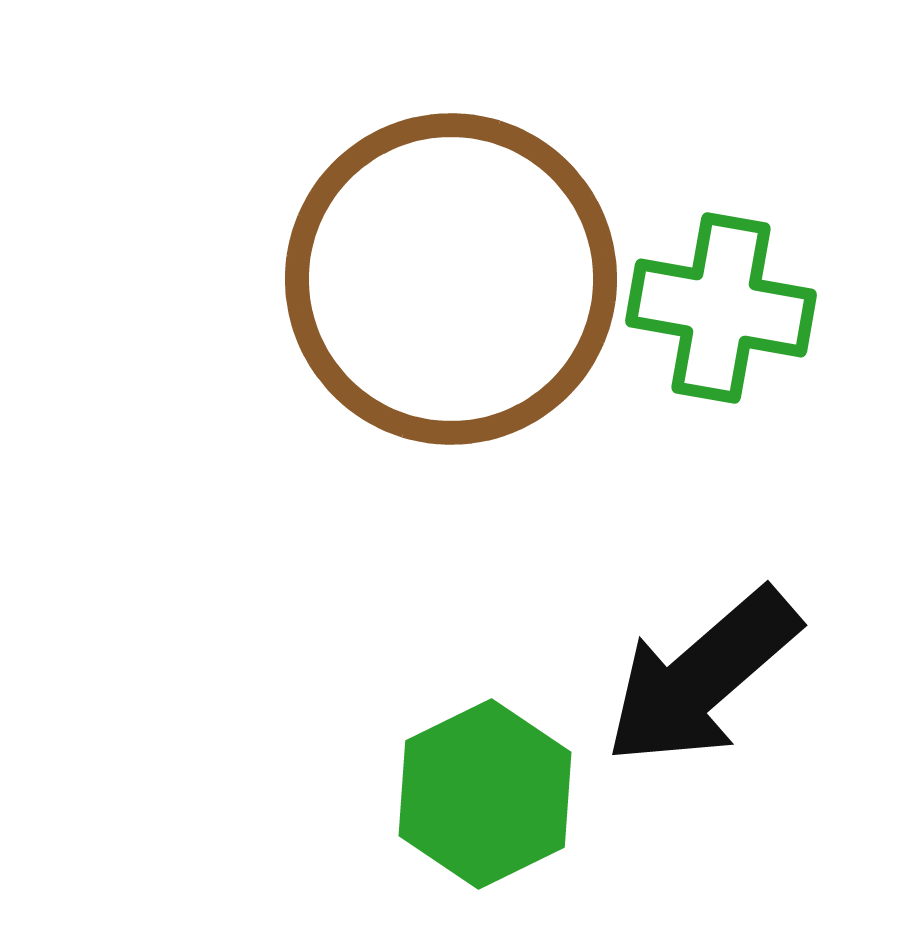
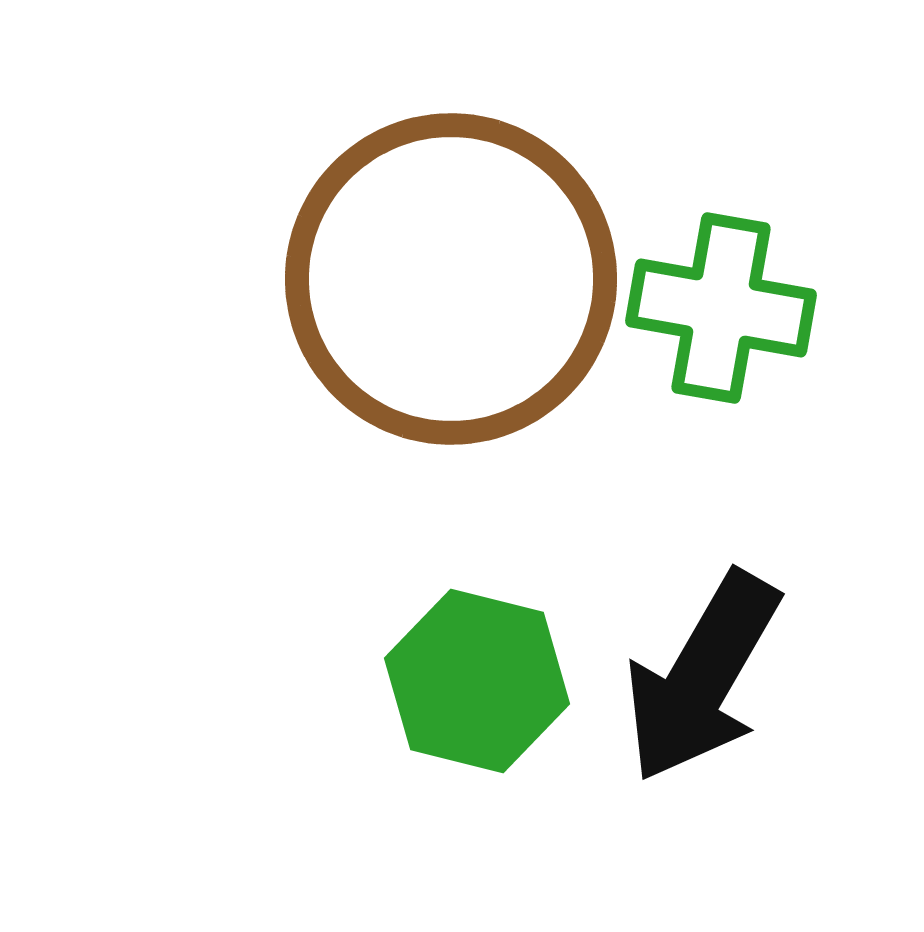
black arrow: rotated 19 degrees counterclockwise
green hexagon: moved 8 px left, 113 px up; rotated 20 degrees counterclockwise
